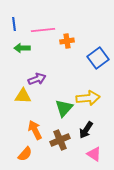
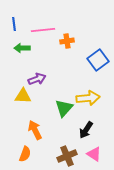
blue square: moved 2 px down
brown cross: moved 7 px right, 16 px down
orange semicircle: rotated 21 degrees counterclockwise
